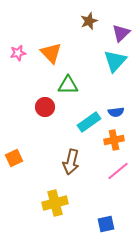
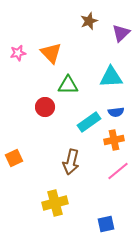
cyan triangle: moved 4 px left, 16 px down; rotated 45 degrees clockwise
